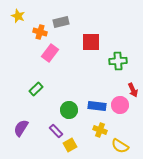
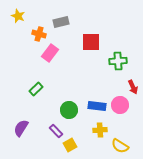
orange cross: moved 1 px left, 2 px down
red arrow: moved 3 px up
yellow cross: rotated 24 degrees counterclockwise
